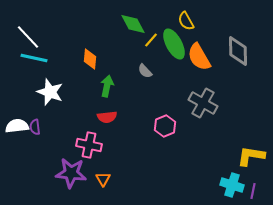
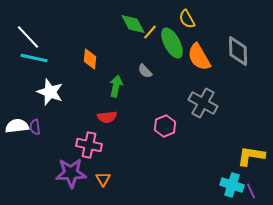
yellow semicircle: moved 1 px right, 2 px up
yellow line: moved 1 px left, 8 px up
green ellipse: moved 2 px left, 1 px up
green arrow: moved 9 px right
purple star: rotated 8 degrees counterclockwise
purple line: moved 2 px left; rotated 35 degrees counterclockwise
